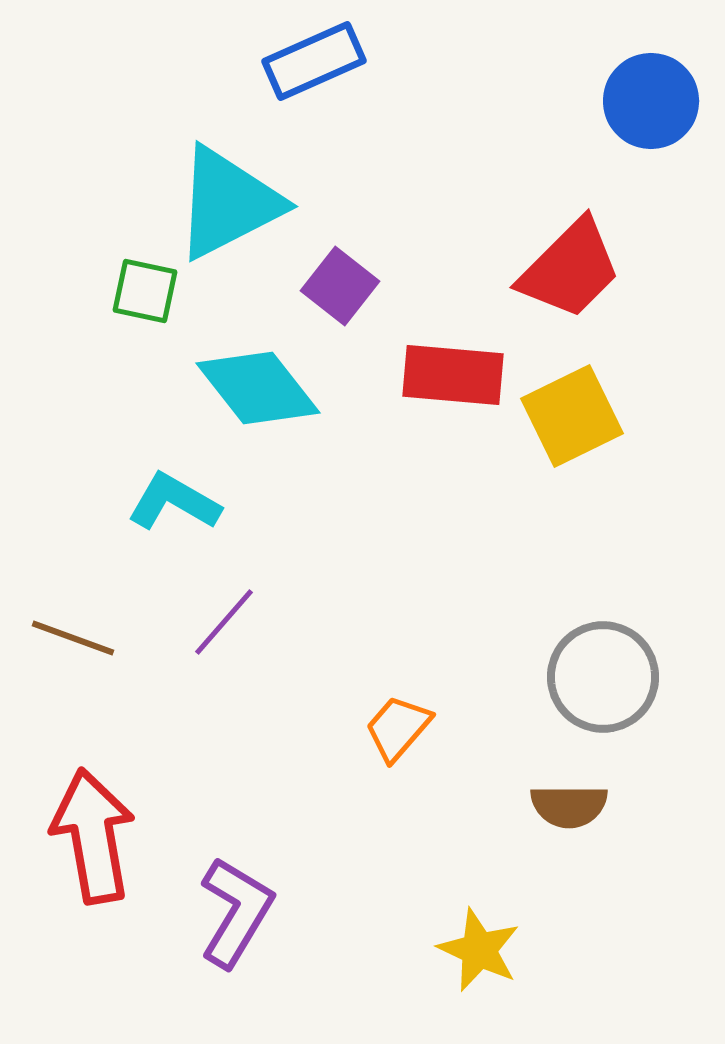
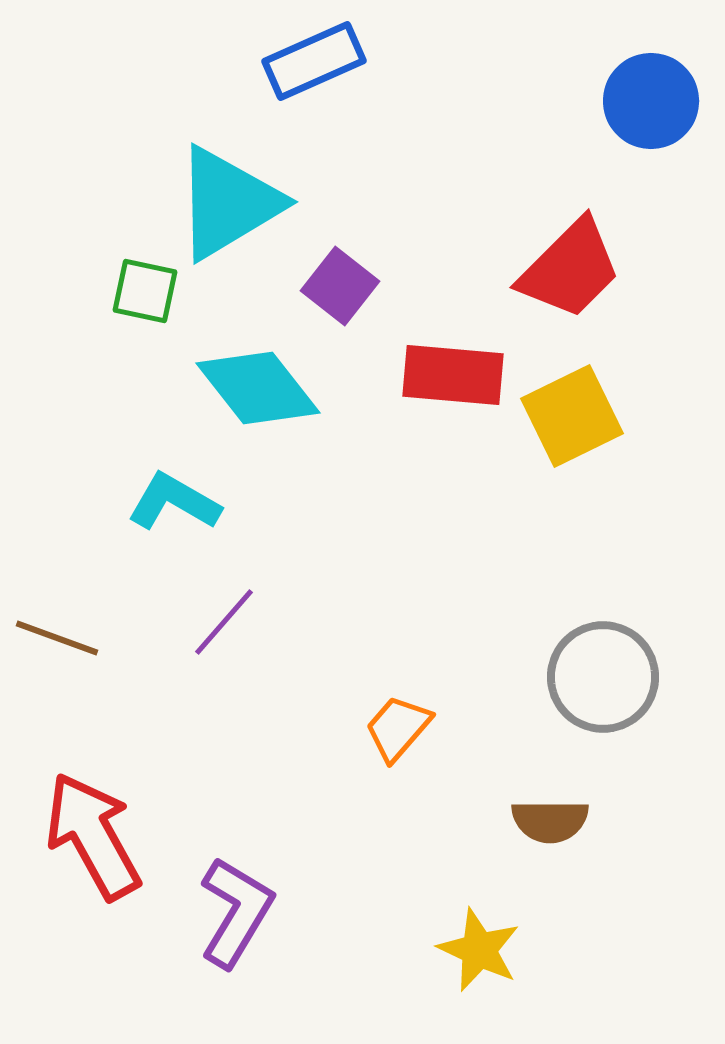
cyan triangle: rotated 4 degrees counterclockwise
brown line: moved 16 px left
brown semicircle: moved 19 px left, 15 px down
red arrow: rotated 19 degrees counterclockwise
